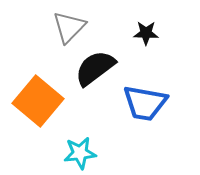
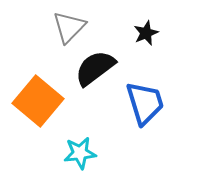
black star: rotated 25 degrees counterclockwise
blue trapezoid: rotated 117 degrees counterclockwise
